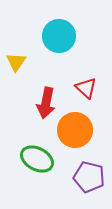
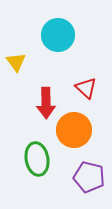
cyan circle: moved 1 px left, 1 px up
yellow triangle: rotated 10 degrees counterclockwise
red arrow: rotated 12 degrees counterclockwise
orange circle: moved 1 px left
green ellipse: rotated 52 degrees clockwise
